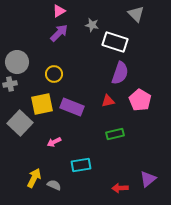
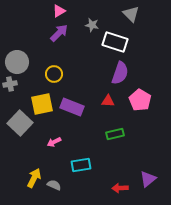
gray triangle: moved 5 px left
red triangle: rotated 16 degrees clockwise
